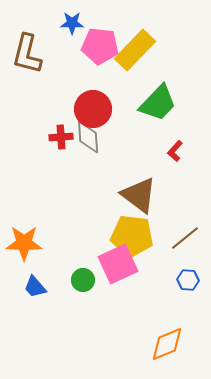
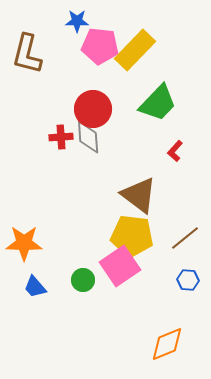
blue star: moved 5 px right, 2 px up
pink square: moved 2 px right, 2 px down; rotated 9 degrees counterclockwise
